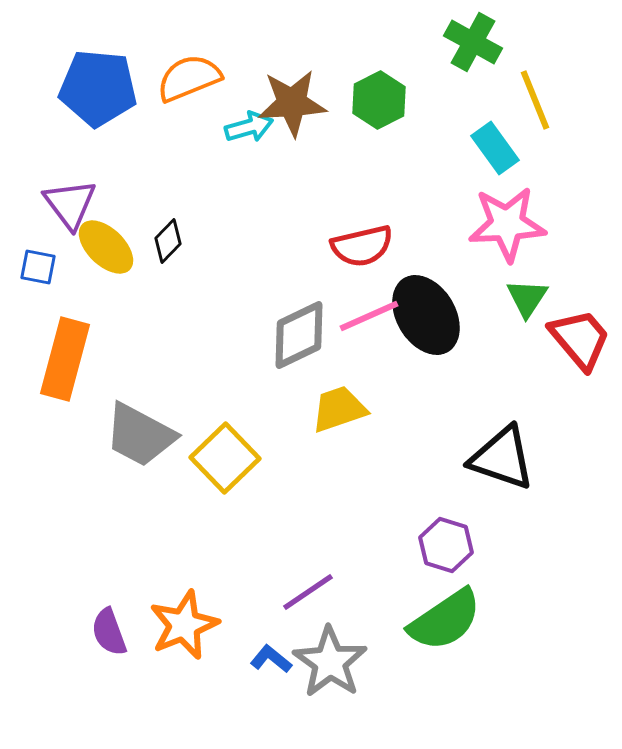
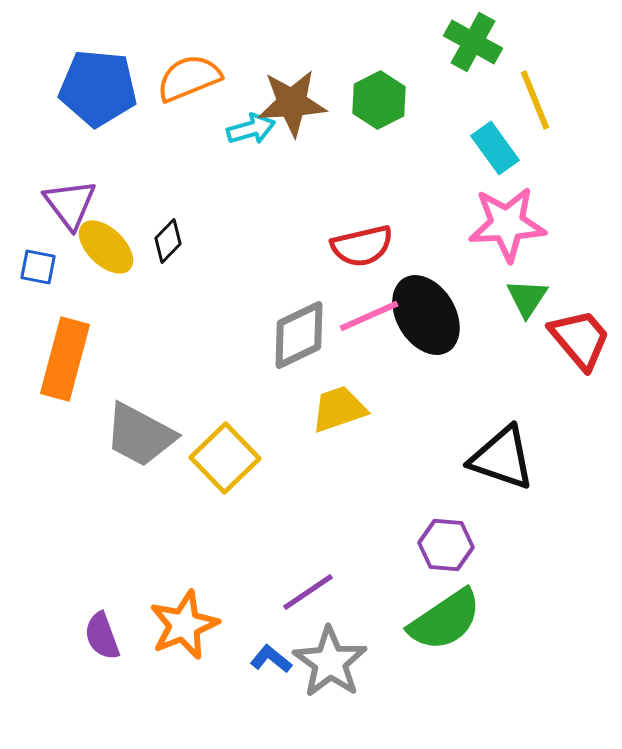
cyan arrow: moved 2 px right, 2 px down
purple hexagon: rotated 12 degrees counterclockwise
purple semicircle: moved 7 px left, 4 px down
